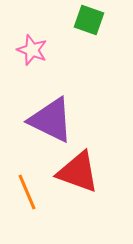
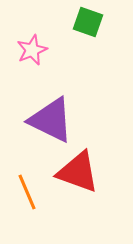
green square: moved 1 px left, 2 px down
pink star: rotated 28 degrees clockwise
